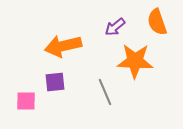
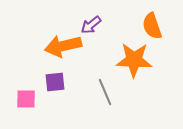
orange semicircle: moved 5 px left, 4 px down
purple arrow: moved 24 px left, 2 px up
orange star: moved 1 px left, 1 px up
pink square: moved 2 px up
